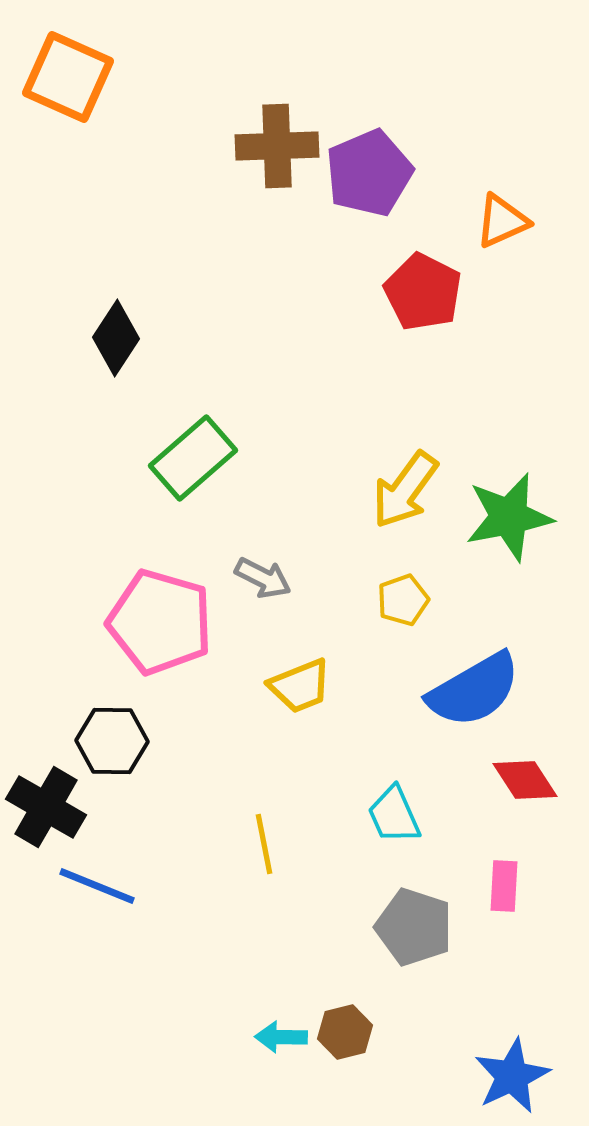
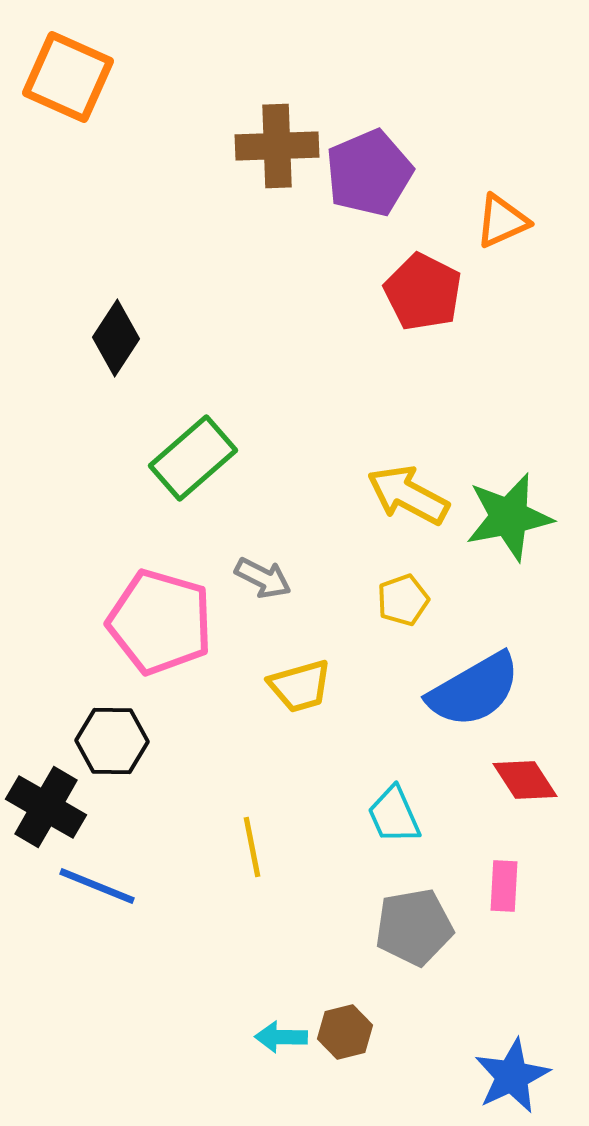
yellow arrow: moved 3 px right, 5 px down; rotated 82 degrees clockwise
yellow trapezoid: rotated 6 degrees clockwise
yellow line: moved 12 px left, 3 px down
gray pentagon: rotated 28 degrees counterclockwise
